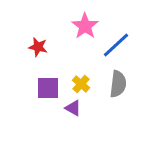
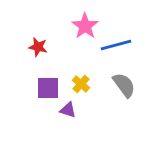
blue line: rotated 28 degrees clockwise
gray semicircle: moved 6 px right, 1 px down; rotated 44 degrees counterclockwise
purple triangle: moved 5 px left, 2 px down; rotated 12 degrees counterclockwise
